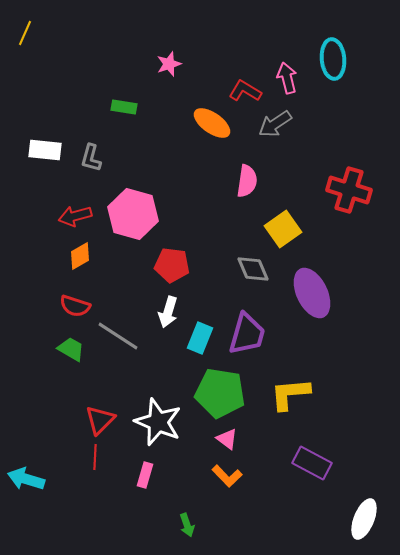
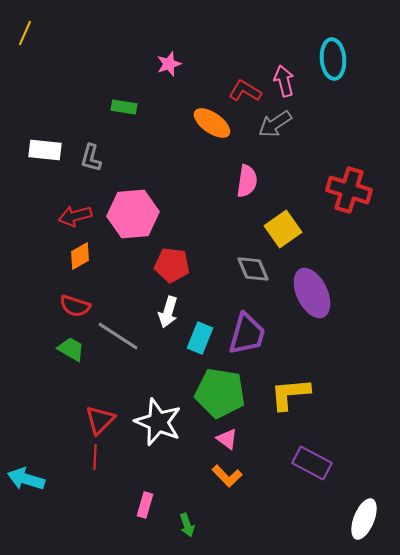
pink arrow: moved 3 px left, 3 px down
pink hexagon: rotated 21 degrees counterclockwise
pink rectangle: moved 30 px down
